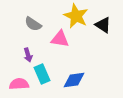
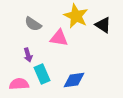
pink triangle: moved 1 px left, 1 px up
